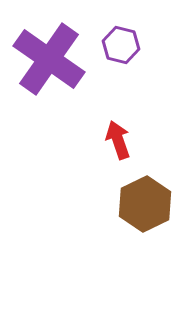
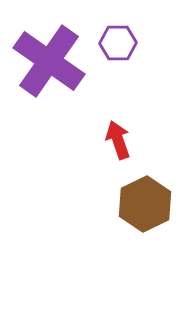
purple hexagon: moved 3 px left, 2 px up; rotated 15 degrees counterclockwise
purple cross: moved 2 px down
